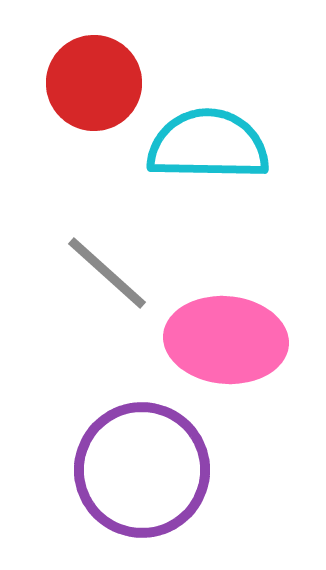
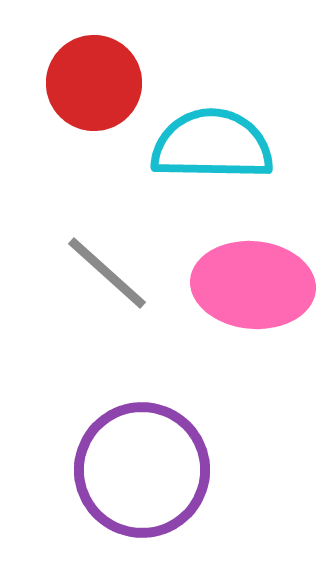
cyan semicircle: moved 4 px right
pink ellipse: moved 27 px right, 55 px up
